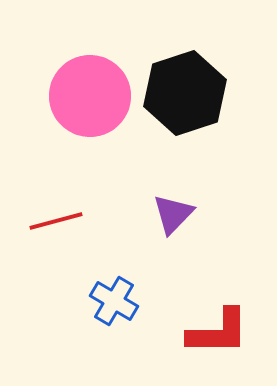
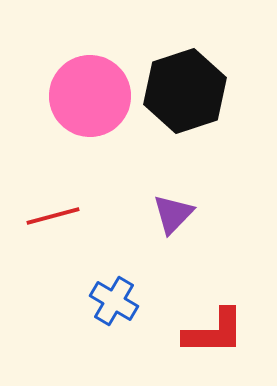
black hexagon: moved 2 px up
red line: moved 3 px left, 5 px up
red L-shape: moved 4 px left
